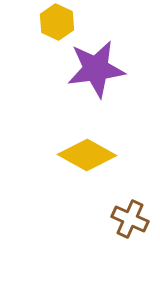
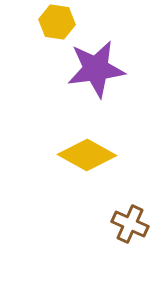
yellow hexagon: rotated 16 degrees counterclockwise
brown cross: moved 5 px down
